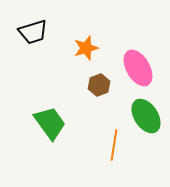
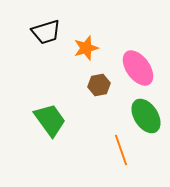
black trapezoid: moved 13 px right
pink ellipse: rotated 6 degrees counterclockwise
brown hexagon: rotated 10 degrees clockwise
green trapezoid: moved 3 px up
orange line: moved 7 px right, 5 px down; rotated 28 degrees counterclockwise
